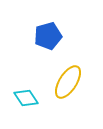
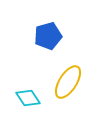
cyan diamond: moved 2 px right
